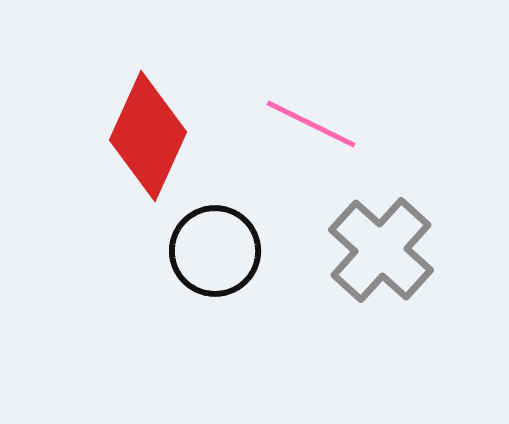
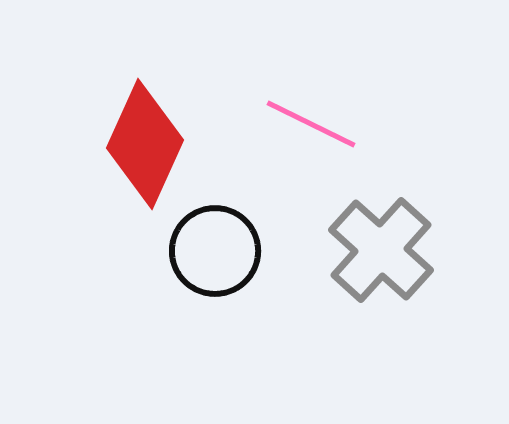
red diamond: moved 3 px left, 8 px down
